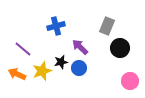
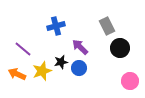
gray rectangle: rotated 48 degrees counterclockwise
